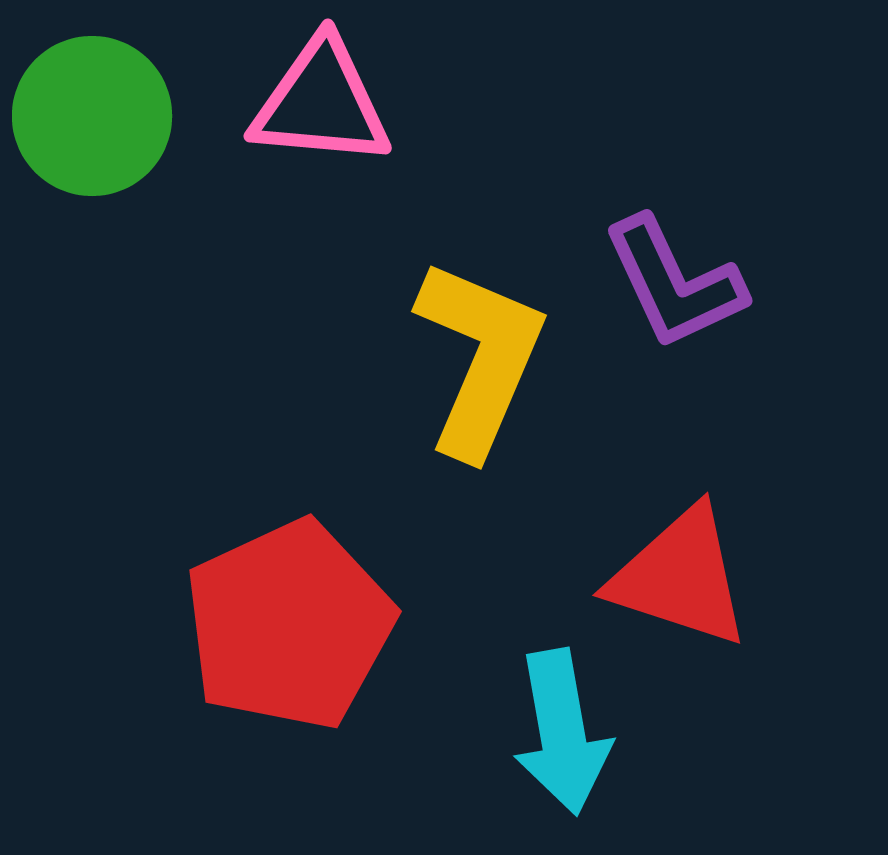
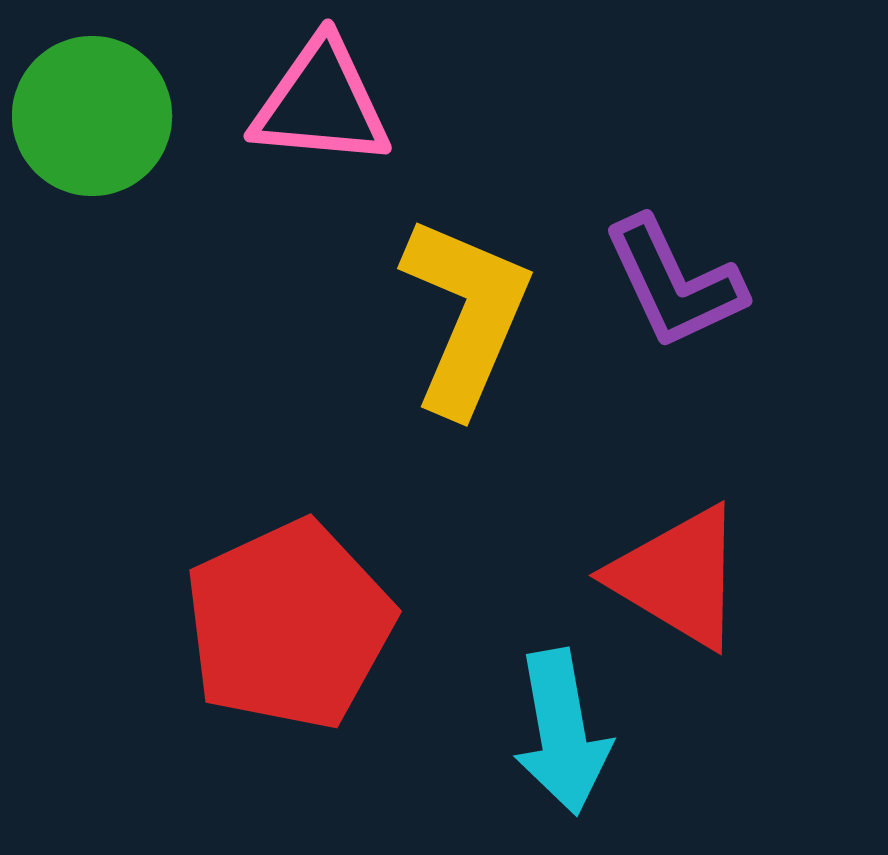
yellow L-shape: moved 14 px left, 43 px up
red triangle: moved 2 px left; rotated 13 degrees clockwise
